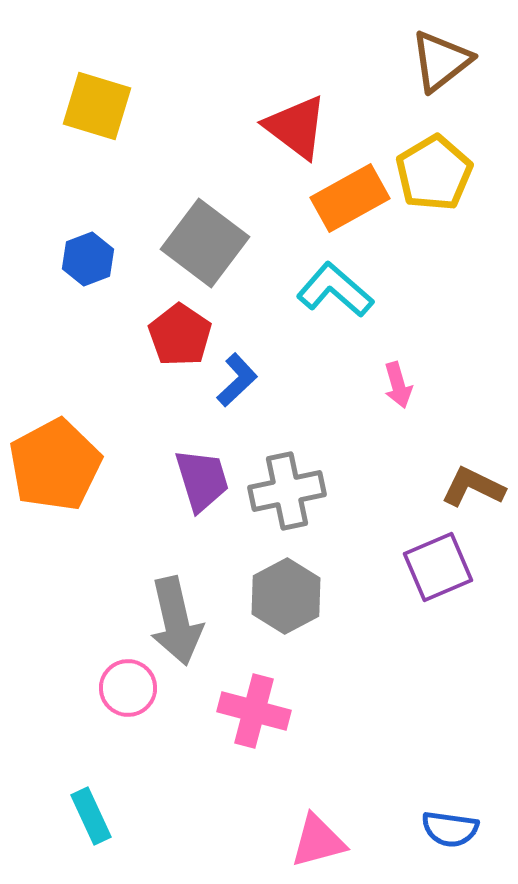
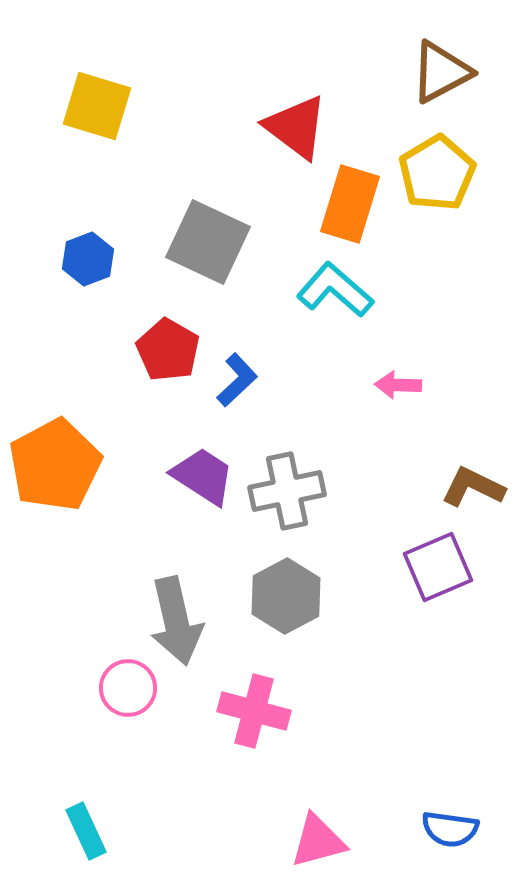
brown triangle: moved 11 px down; rotated 10 degrees clockwise
yellow pentagon: moved 3 px right
orange rectangle: moved 6 px down; rotated 44 degrees counterclockwise
gray square: moved 3 px right, 1 px up; rotated 12 degrees counterclockwise
red pentagon: moved 12 px left, 15 px down; rotated 4 degrees counterclockwise
pink arrow: rotated 108 degrees clockwise
purple trapezoid: moved 1 px right, 4 px up; rotated 40 degrees counterclockwise
cyan rectangle: moved 5 px left, 15 px down
